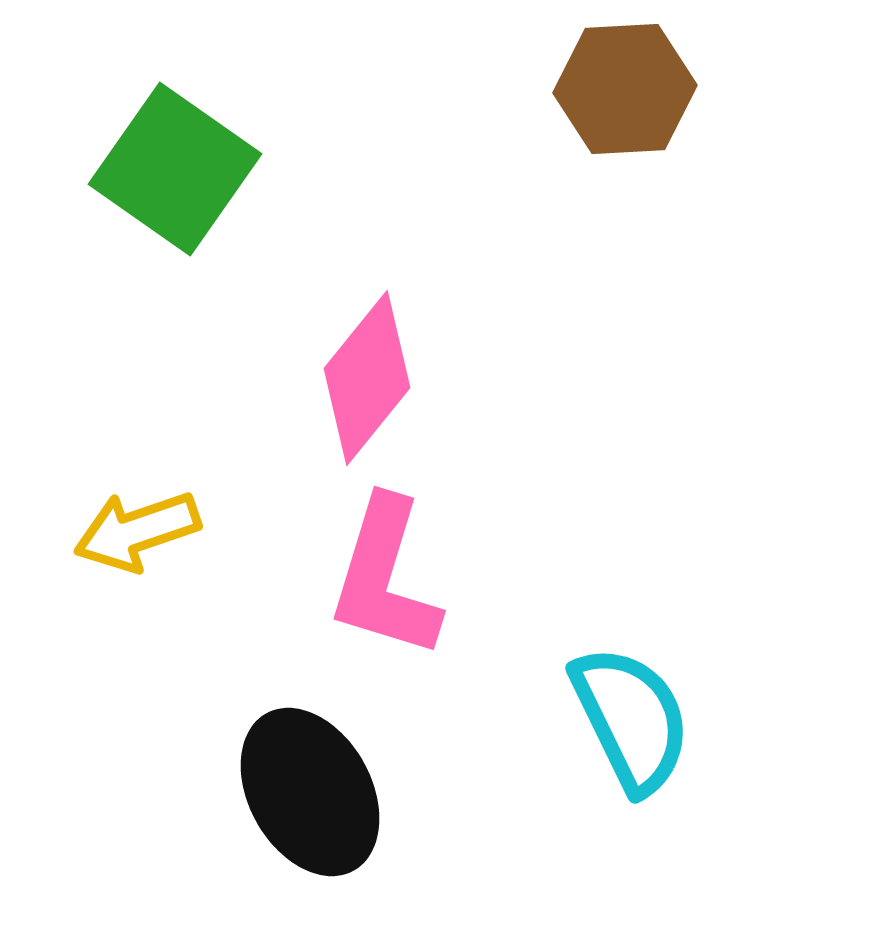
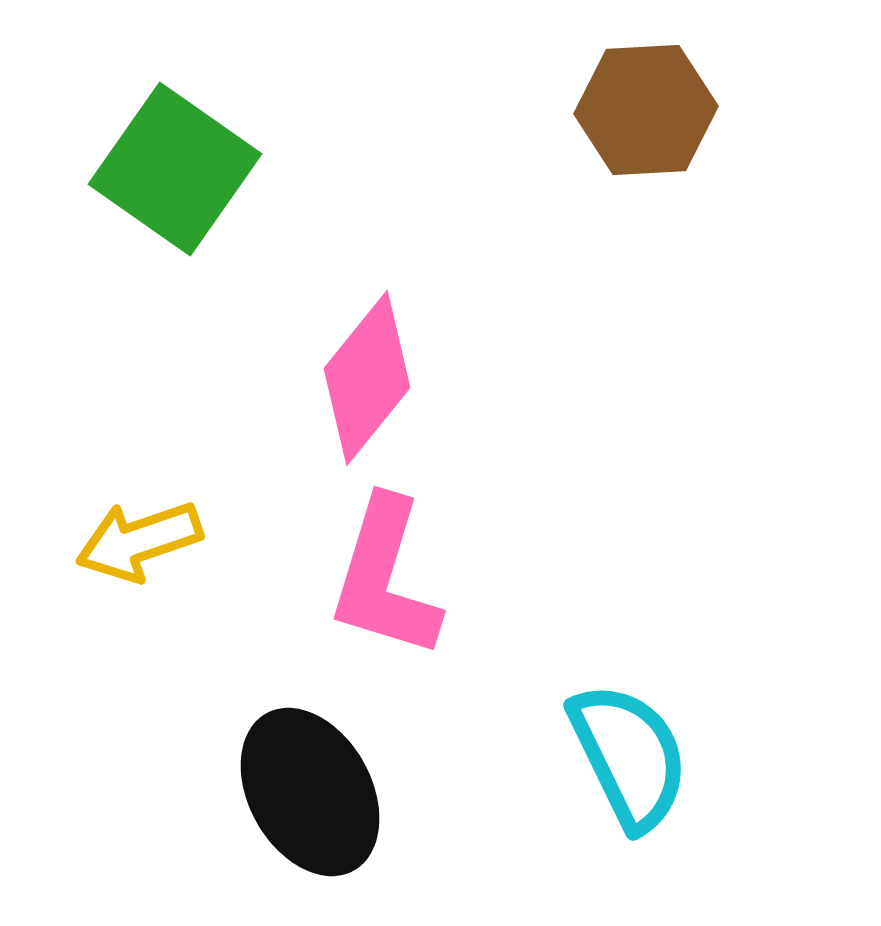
brown hexagon: moved 21 px right, 21 px down
yellow arrow: moved 2 px right, 10 px down
cyan semicircle: moved 2 px left, 37 px down
